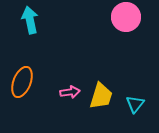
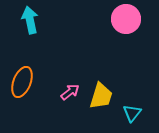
pink circle: moved 2 px down
pink arrow: rotated 30 degrees counterclockwise
cyan triangle: moved 3 px left, 9 px down
